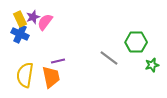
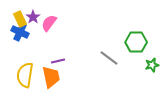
purple star: rotated 16 degrees counterclockwise
pink semicircle: moved 4 px right, 1 px down
blue cross: moved 2 px up
